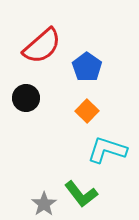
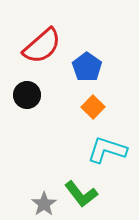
black circle: moved 1 px right, 3 px up
orange square: moved 6 px right, 4 px up
